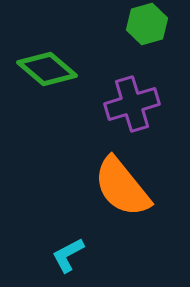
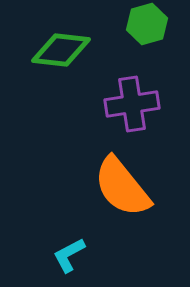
green diamond: moved 14 px right, 19 px up; rotated 34 degrees counterclockwise
purple cross: rotated 8 degrees clockwise
cyan L-shape: moved 1 px right
